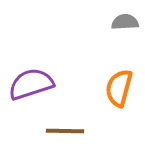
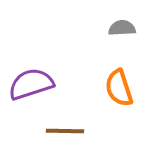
gray semicircle: moved 3 px left, 6 px down
orange semicircle: rotated 33 degrees counterclockwise
